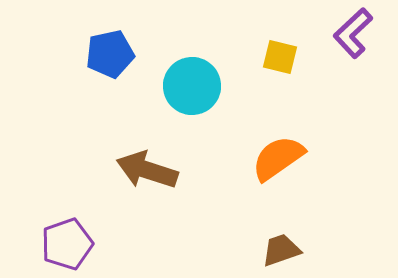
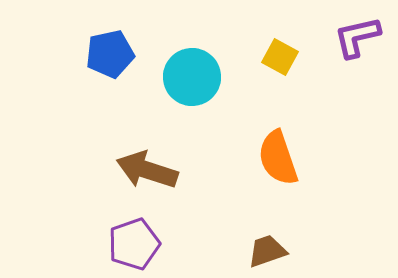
purple L-shape: moved 4 px right, 4 px down; rotated 30 degrees clockwise
yellow square: rotated 15 degrees clockwise
cyan circle: moved 9 px up
orange semicircle: rotated 74 degrees counterclockwise
purple pentagon: moved 67 px right
brown trapezoid: moved 14 px left, 1 px down
